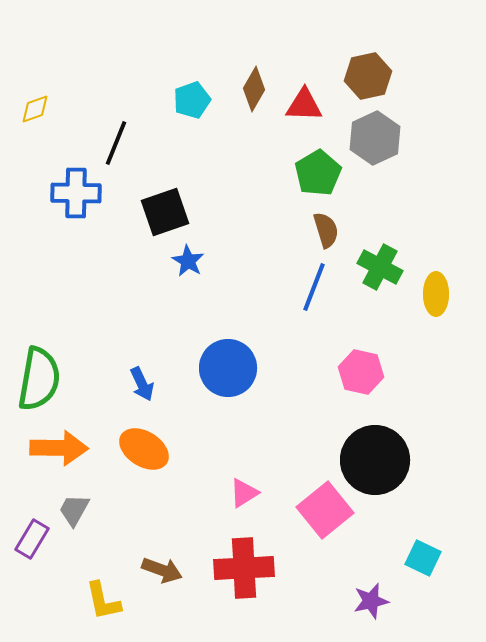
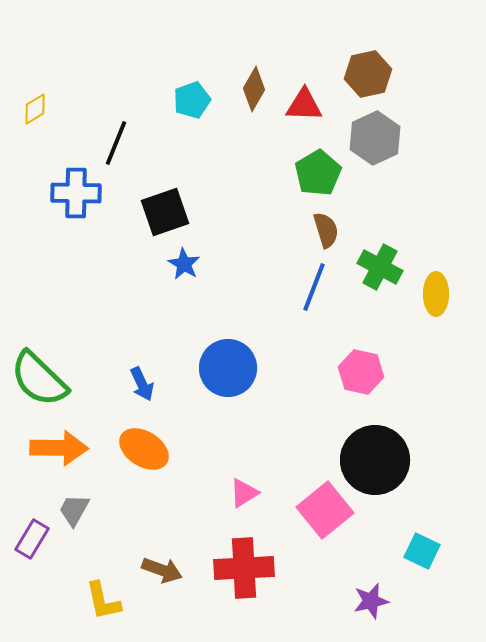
brown hexagon: moved 2 px up
yellow diamond: rotated 12 degrees counterclockwise
blue star: moved 4 px left, 3 px down
green semicircle: rotated 124 degrees clockwise
cyan square: moved 1 px left, 7 px up
